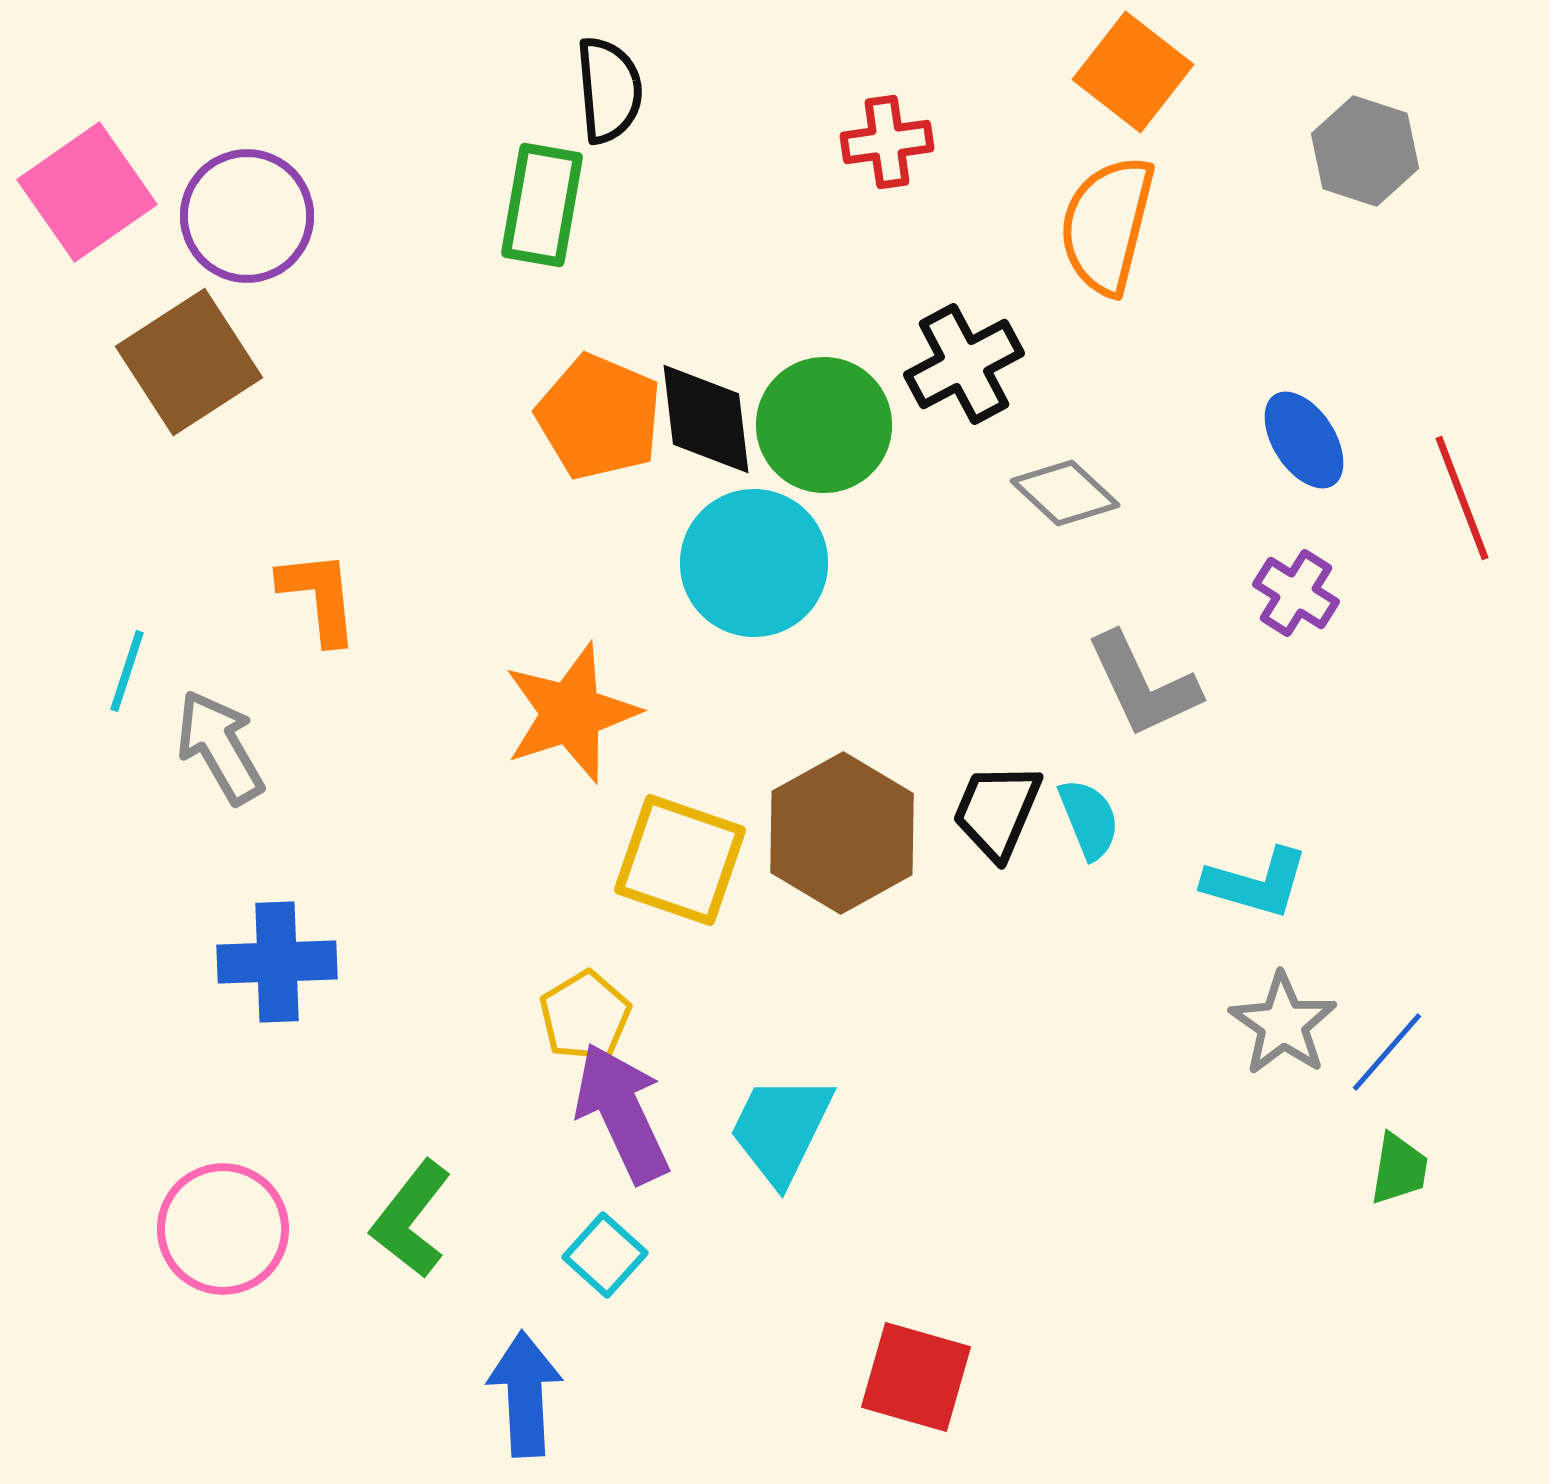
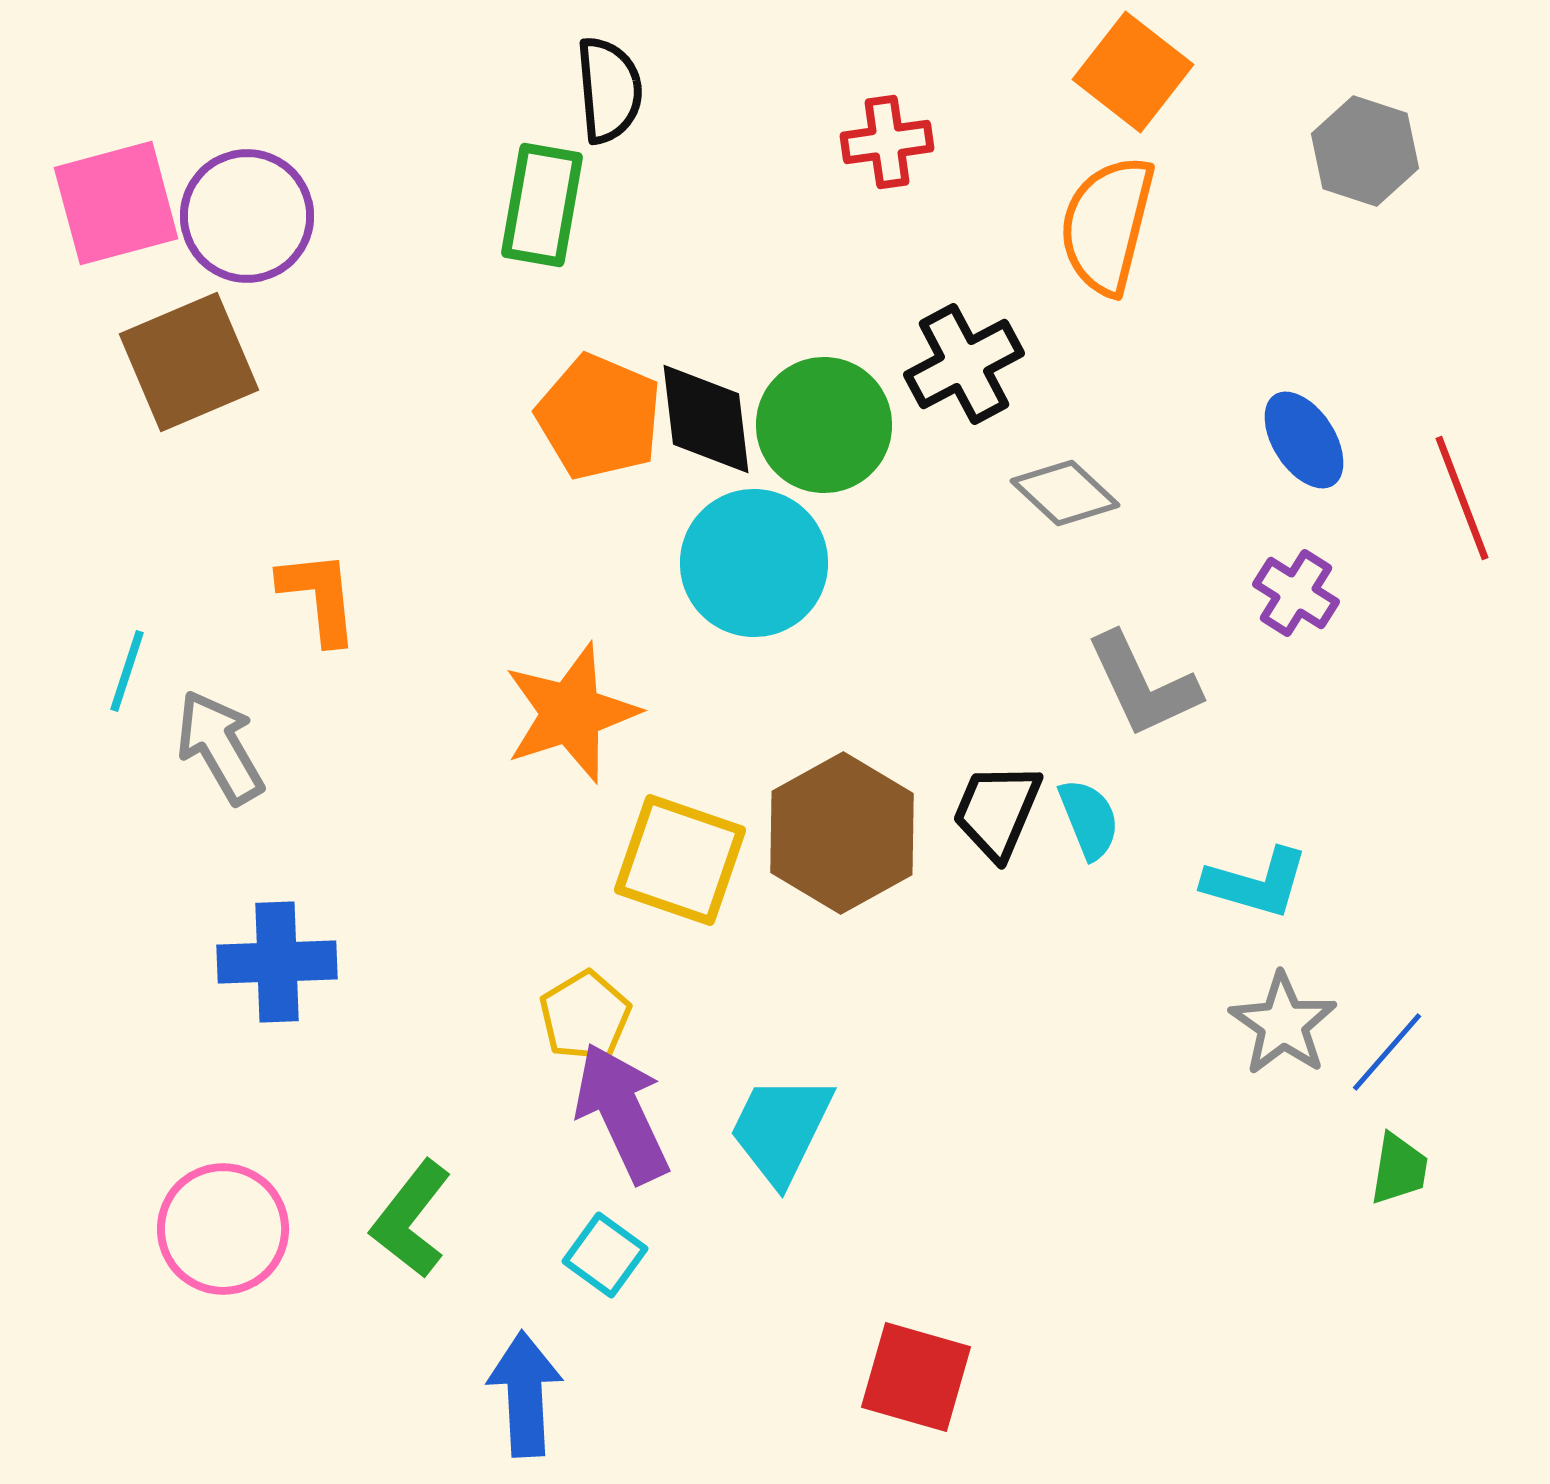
pink square: moved 29 px right, 11 px down; rotated 20 degrees clockwise
brown square: rotated 10 degrees clockwise
cyan square: rotated 6 degrees counterclockwise
